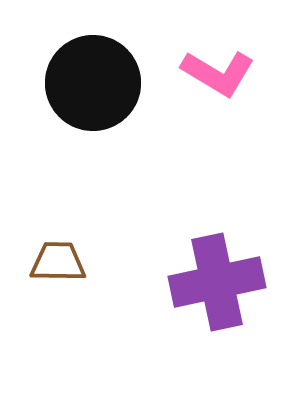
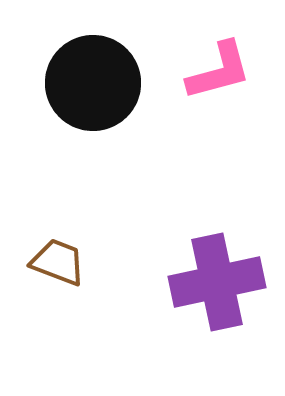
pink L-shape: moved 1 px right, 2 px up; rotated 46 degrees counterclockwise
brown trapezoid: rotated 20 degrees clockwise
